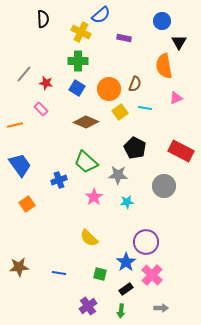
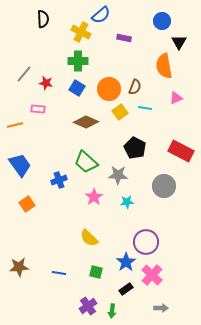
brown semicircle: moved 3 px down
pink rectangle: moved 3 px left; rotated 40 degrees counterclockwise
green square: moved 4 px left, 2 px up
green arrow: moved 9 px left
